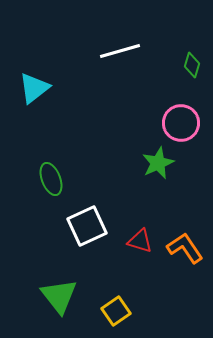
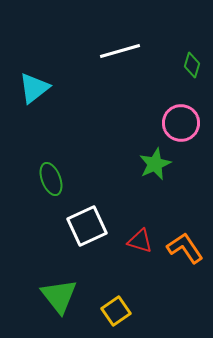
green star: moved 3 px left, 1 px down
